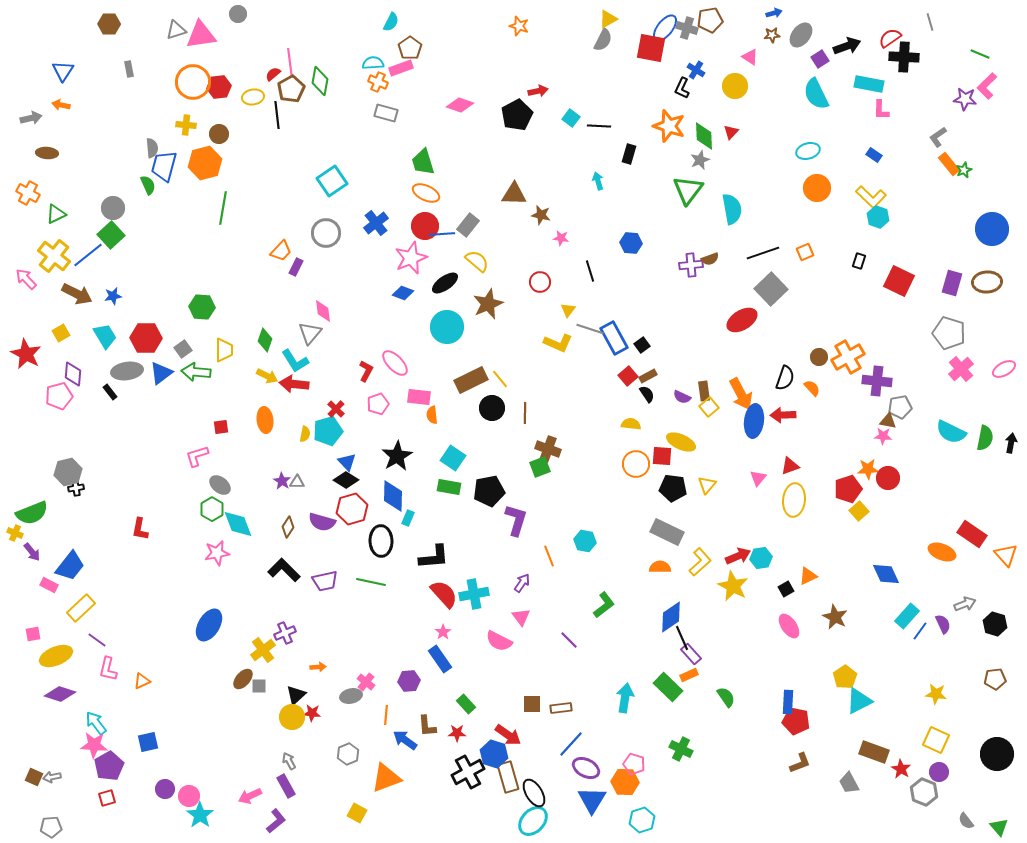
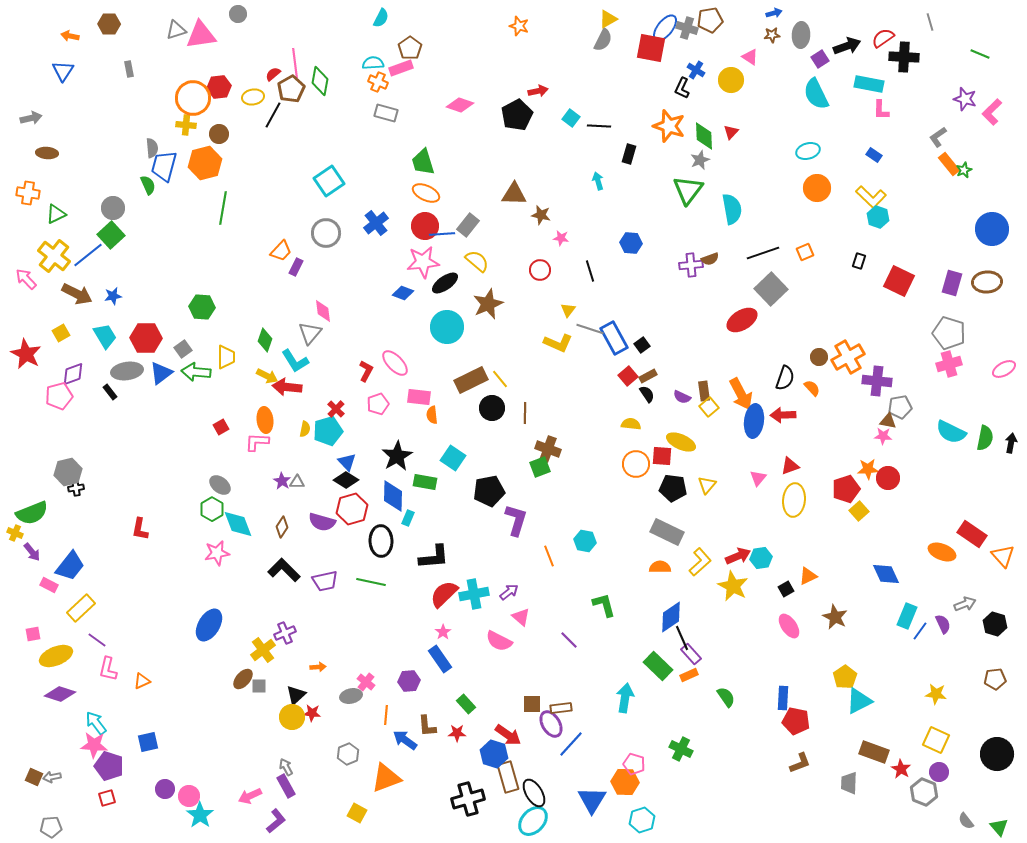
cyan semicircle at (391, 22): moved 10 px left, 4 px up
gray ellipse at (801, 35): rotated 35 degrees counterclockwise
red semicircle at (890, 38): moved 7 px left
pink line at (290, 63): moved 5 px right
orange circle at (193, 82): moved 16 px down
yellow circle at (735, 86): moved 4 px left, 6 px up
pink L-shape at (987, 86): moved 5 px right, 26 px down
purple star at (965, 99): rotated 10 degrees clockwise
orange arrow at (61, 105): moved 9 px right, 69 px up
black line at (277, 115): moved 4 px left; rotated 36 degrees clockwise
cyan square at (332, 181): moved 3 px left
orange cross at (28, 193): rotated 20 degrees counterclockwise
pink star at (411, 258): moved 12 px right, 4 px down; rotated 16 degrees clockwise
red circle at (540, 282): moved 12 px up
yellow trapezoid at (224, 350): moved 2 px right, 7 px down
pink cross at (961, 369): moved 12 px left, 5 px up; rotated 25 degrees clockwise
purple diamond at (73, 374): rotated 65 degrees clockwise
red arrow at (294, 384): moved 7 px left, 3 px down
red square at (221, 427): rotated 21 degrees counterclockwise
yellow semicircle at (305, 434): moved 5 px up
pink L-shape at (197, 456): moved 60 px right, 14 px up; rotated 20 degrees clockwise
green rectangle at (449, 487): moved 24 px left, 5 px up
red pentagon at (848, 489): moved 2 px left
brown diamond at (288, 527): moved 6 px left
orange triangle at (1006, 555): moved 3 px left, 1 px down
purple arrow at (522, 583): moved 13 px left, 9 px down; rotated 18 degrees clockwise
red semicircle at (444, 594): rotated 92 degrees counterclockwise
green L-shape at (604, 605): rotated 68 degrees counterclockwise
cyan rectangle at (907, 616): rotated 20 degrees counterclockwise
pink triangle at (521, 617): rotated 12 degrees counterclockwise
green rectangle at (668, 687): moved 10 px left, 21 px up
blue rectangle at (788, 702): moved 5 px left, 4 px up
gray arrow at (289, 761): moved 3 px left, 6 px down
purple pentagon at (109, 766): rotated 24 degrees counterclockwise
purple ellipse at (586, 768): moved 35 px left, 44 px up; rotated 32 degrees clockwise
black cross at (468, 772): moved 27 px down; rotated 12 degrees clockwise
gray trapezoid at (849, 783): rotated 30 degrees clockwise
